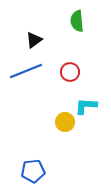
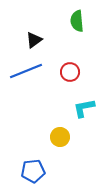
cyan L-shape: moved 2 px left, 2 px down; rotated 15 degrees counterclockwise
yellow circle: moved 5 px left, 15 px down
